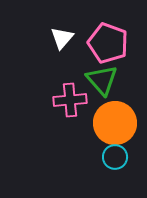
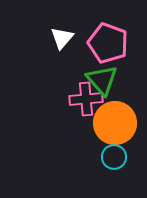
pink cross: moved 16 px right, 1 px up
cyan circle: moved 1 px left
